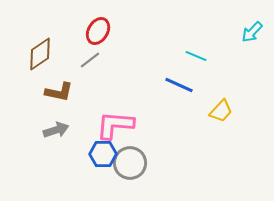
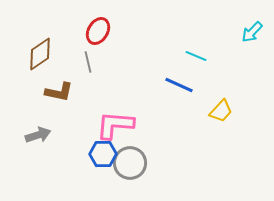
gray line: moved 2 px left, 2 px down; rotated 65 degrees counterclockwise
gray arrow: moved 18 px left, 5 px down
